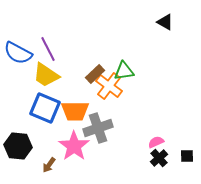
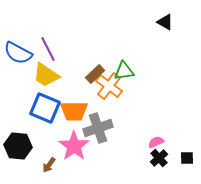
orange trapezoid: moved 1 px left
black square: moved 2 px down
